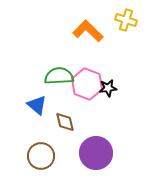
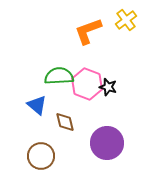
yellow cross: rotated 35 degrees clockwise
orange L-shape: rotated 64 degrees counterclockwise
black star: moved 1 px up; rotated 24 degrees clockwise
purple circle: moved 11 px right, 10 px up
